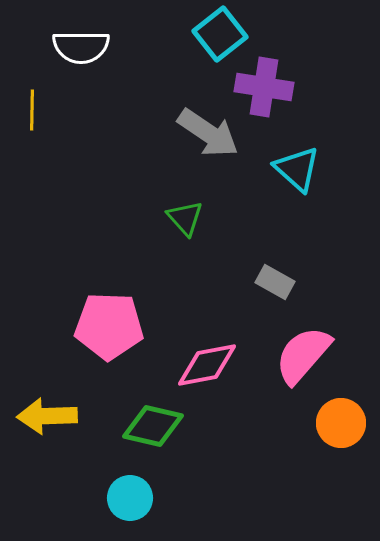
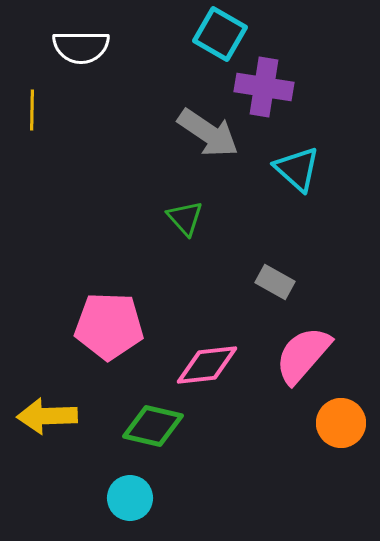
cyan square: rotated 22 degrees counterclockwise
pink diamond: rotated 4 degrees clockwise
